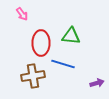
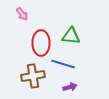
purple arrow: moved 27 px left, 4 px down
